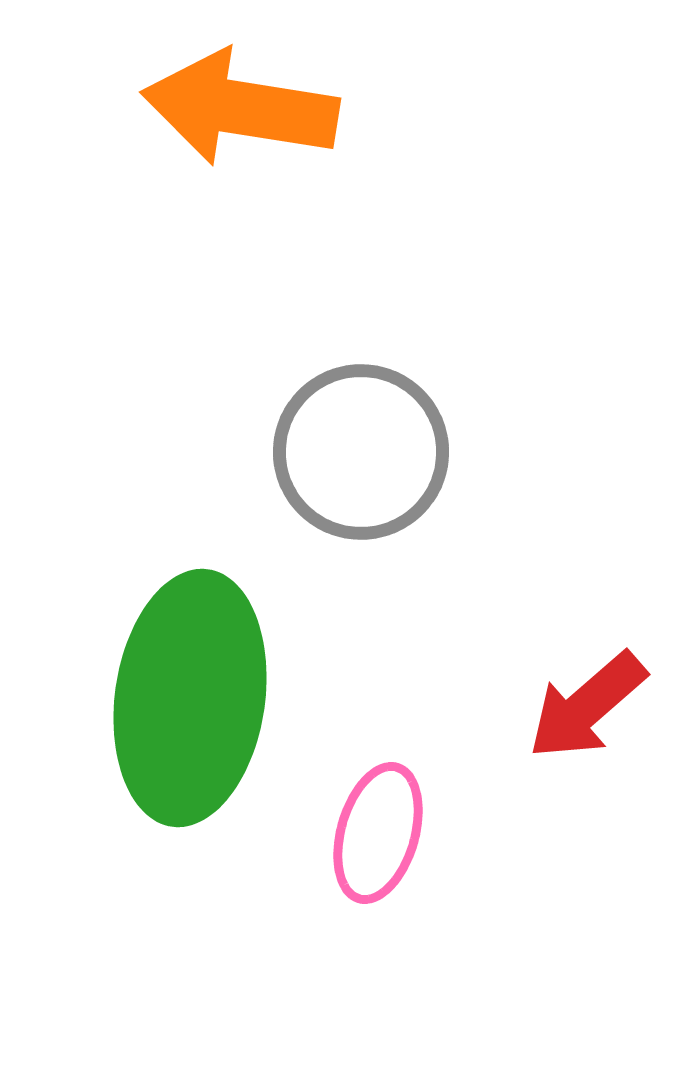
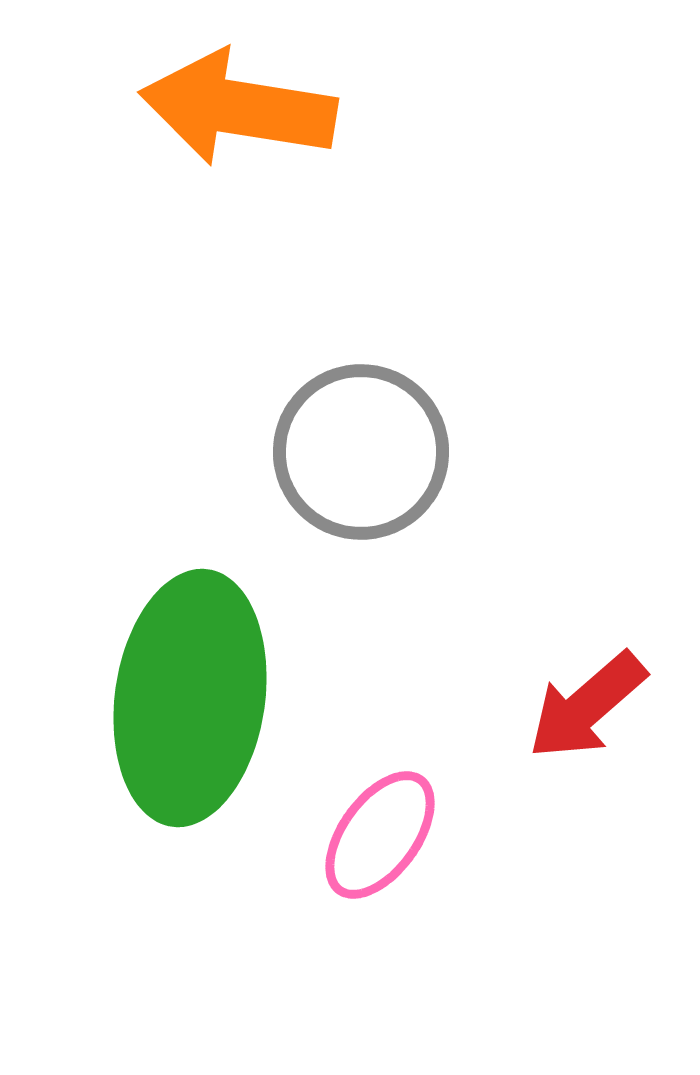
orange arrow: moved 2 px left
pink ellipse: moved 2 px right, 2 px down; rotated 20 degrees clockwise
